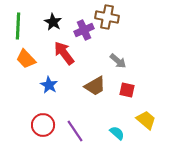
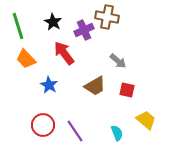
green line: rotated 20 degrees counterclockwise
cyan semicircle: rotated 28 degrees clockwise
